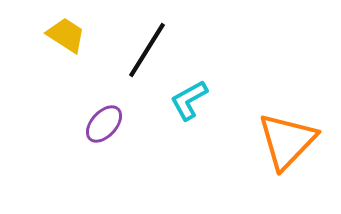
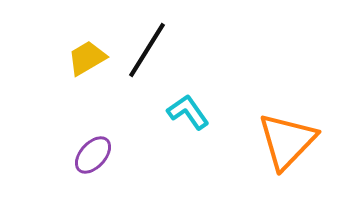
yellow trapezoid: moved 21 px right, 23 px down; rotated 63 degrees counterclockwise
cyan L-shape: moved 1 px left, 12 px down; rotated 84 degrees clockwise
purple ellipse: moved 11 px left, 31 px down
